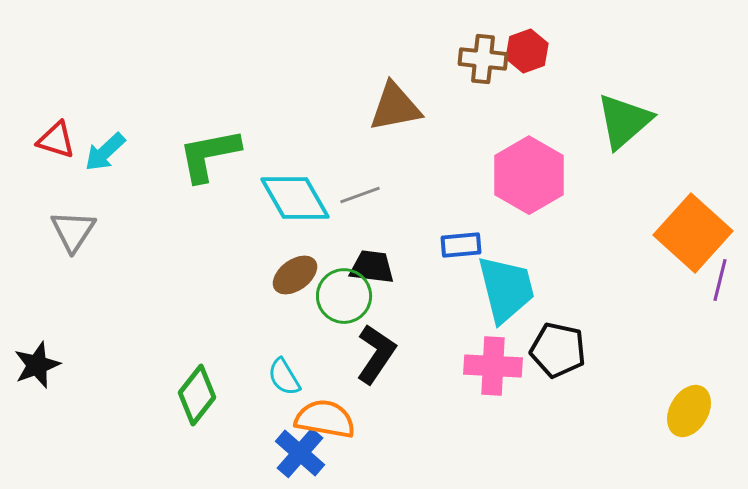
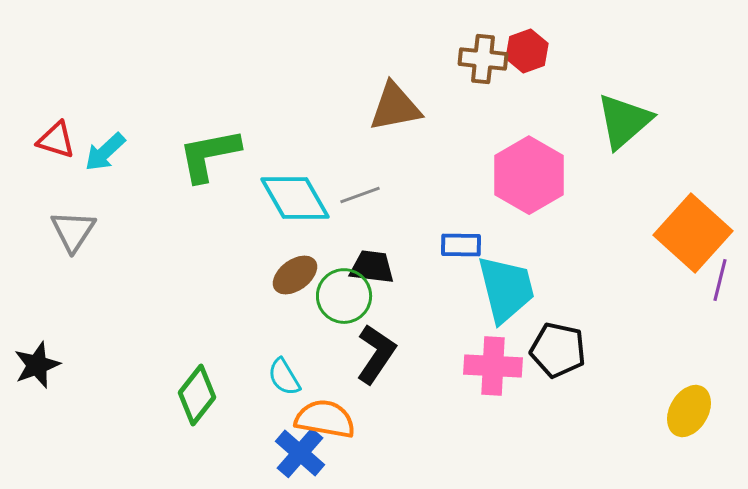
blue rectangle: rotated 6 degrees clockwise
